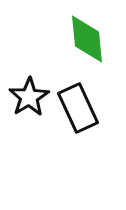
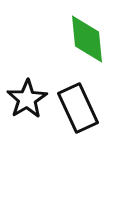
black star: moved 2 px left, 2 px down
